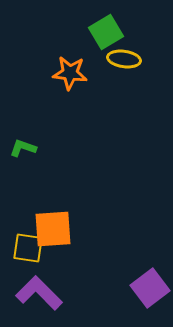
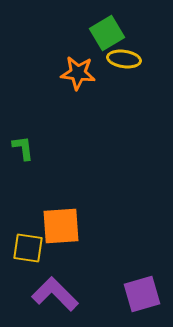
green square: moved 1 px right, 1 px down
orange star: moved 8 px right
green L-shape: rotated 64 degrees clockwise
orange square: moved 8 px right, 3 px up
purple square: moved 8 px left, 6 px down; rotated 21 degrees clockwise
purple L-shape: moved 16 px right, 1 px down
